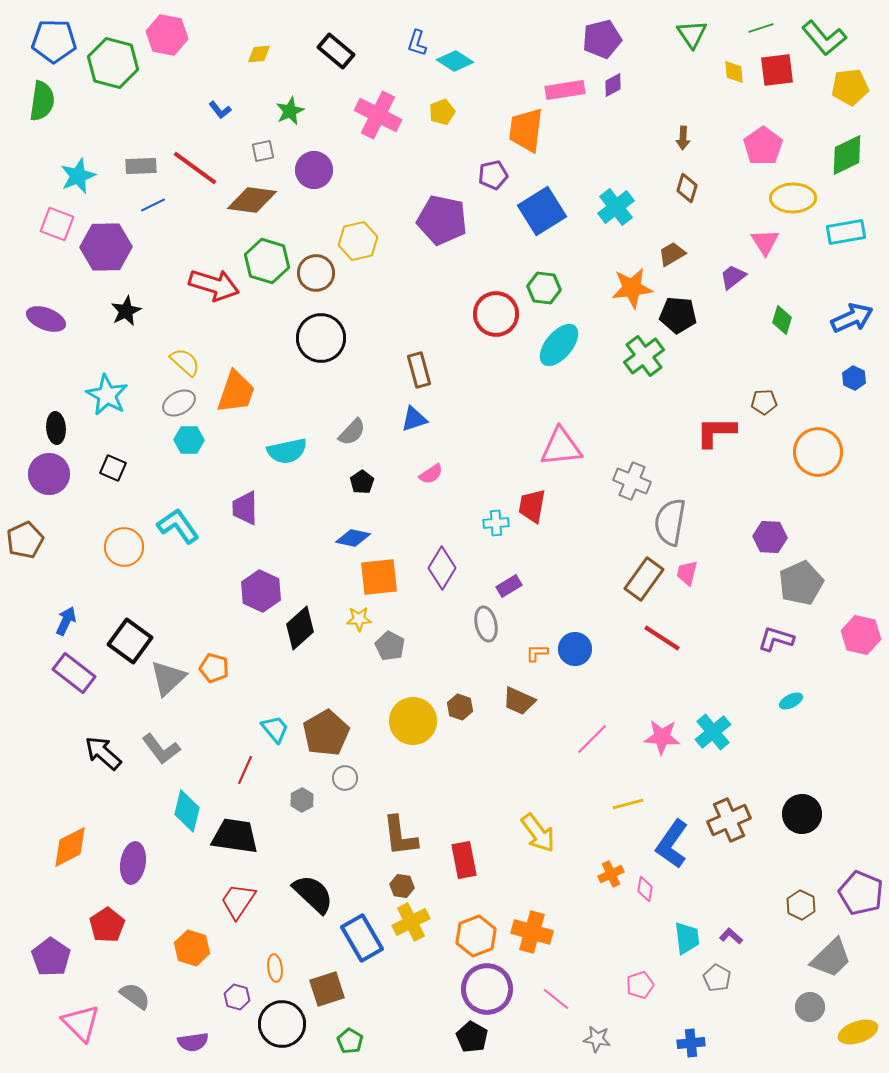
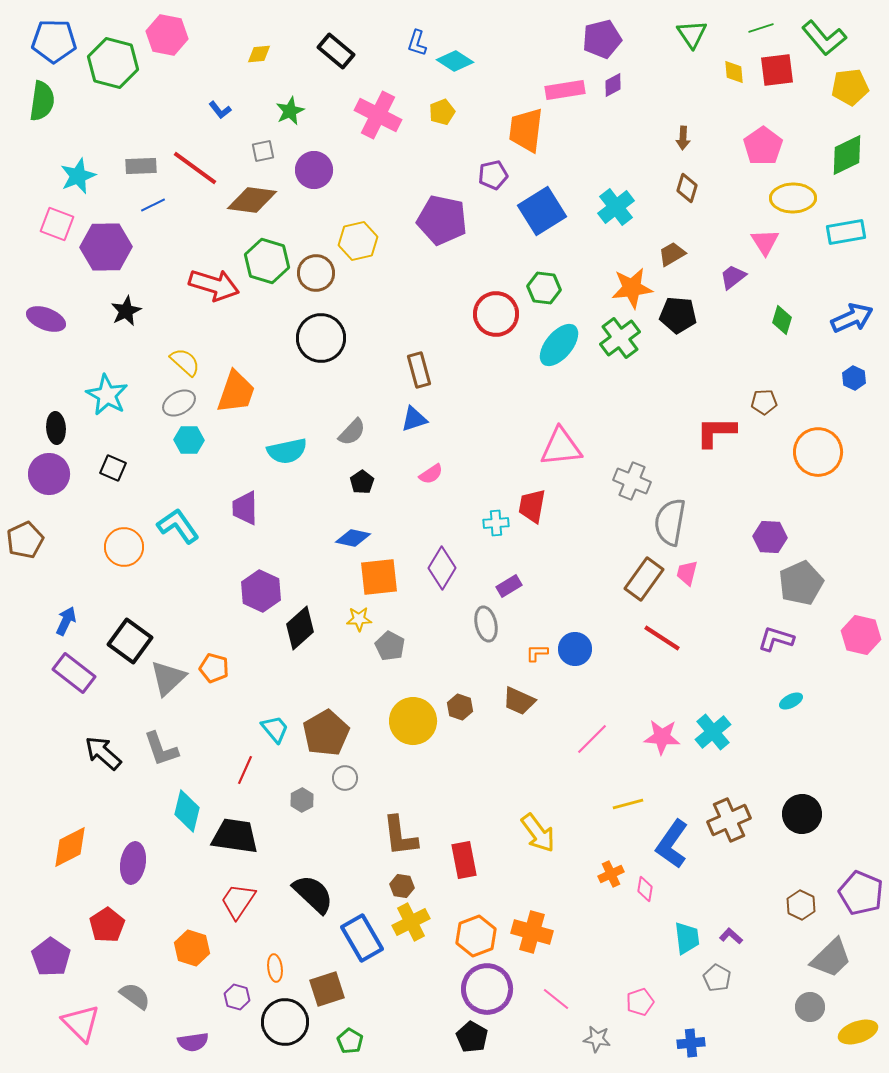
green cross at (644, 356): moved 24 px left, 18 px up
gray L-shape at (161, 749): rotated 18 degrees clockwise
pink pentagon at (640, 985): moved 17 px down
black circle at (282, 1024): moved 3 px right, 2 px up
